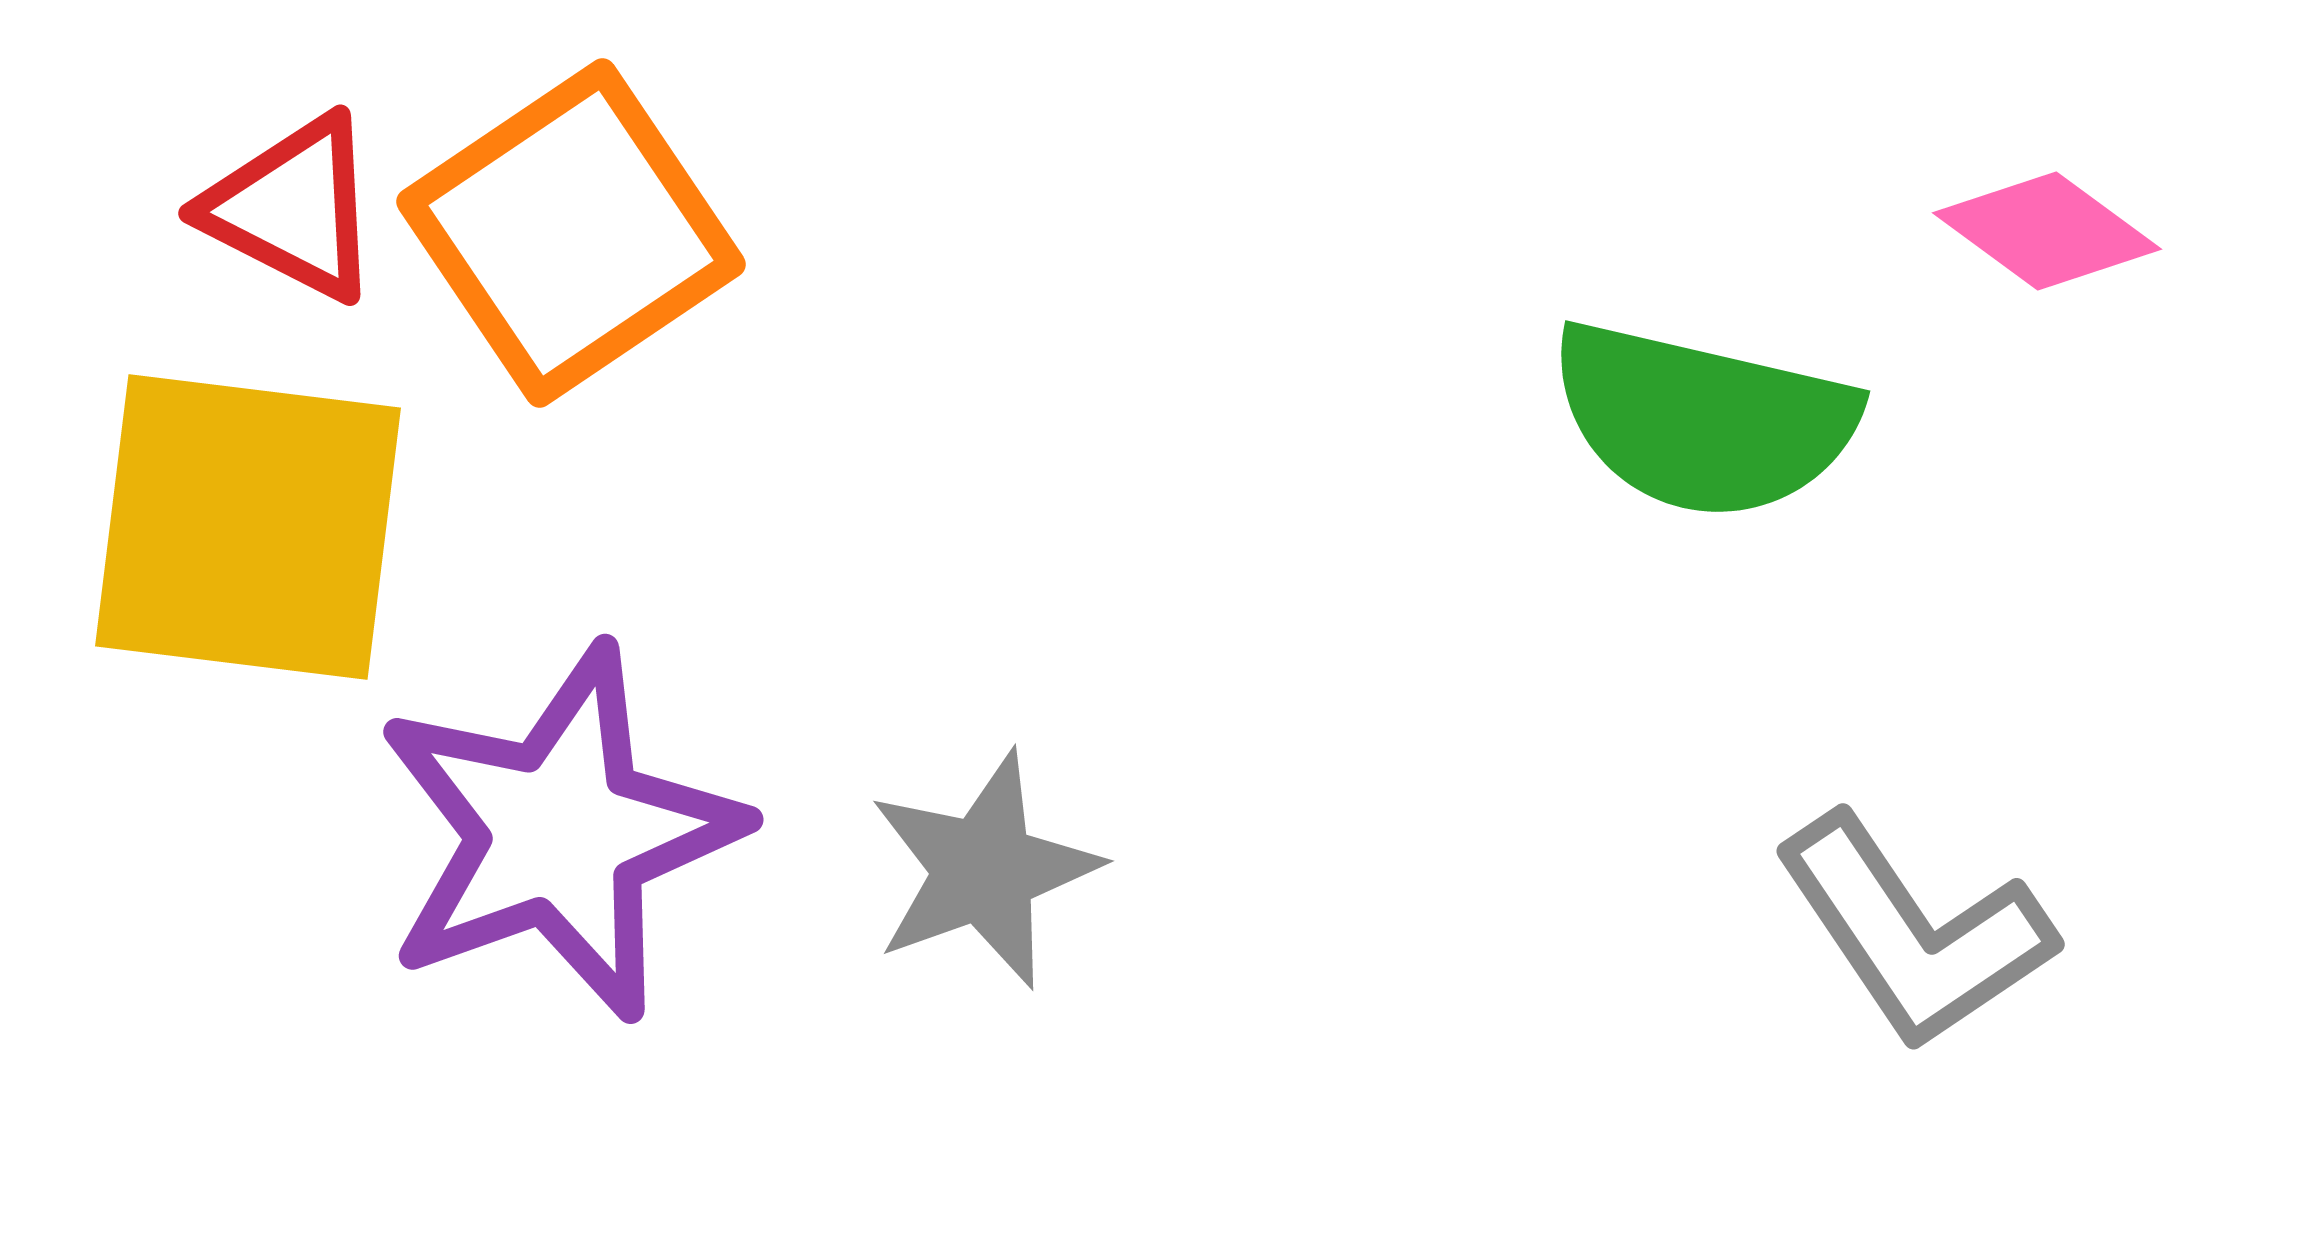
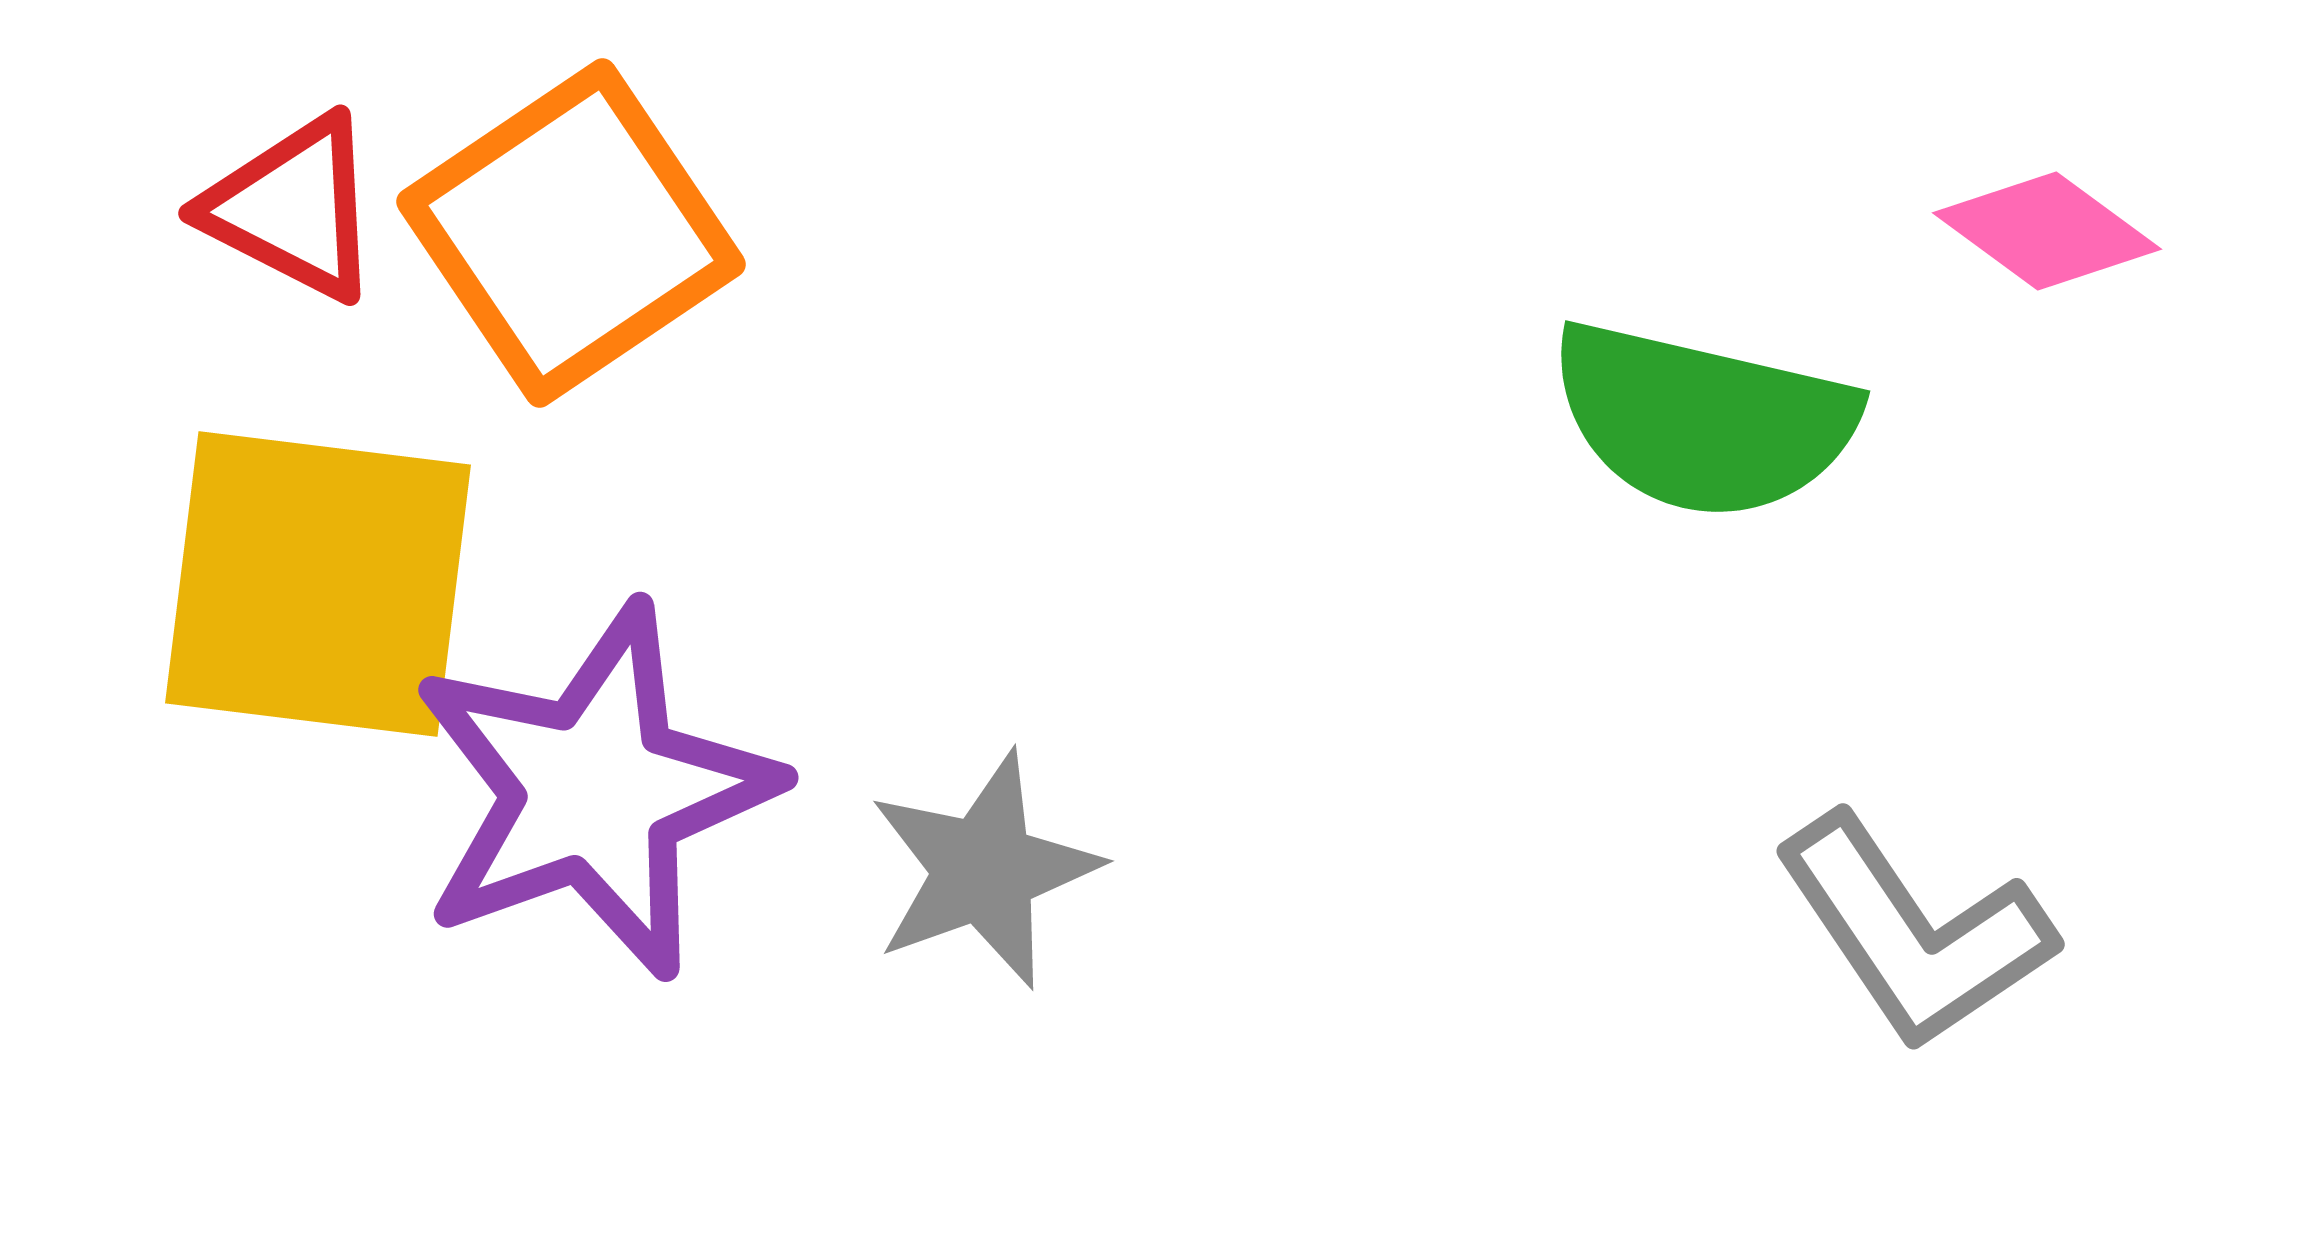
yellow square: moved 70 px right, 57 px down
purple star: moved 35 px right, 42 px up
